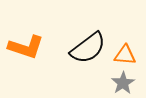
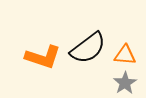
orange L-shape: moved 17 px right, 10 px down
gray star: moved 2 px right
